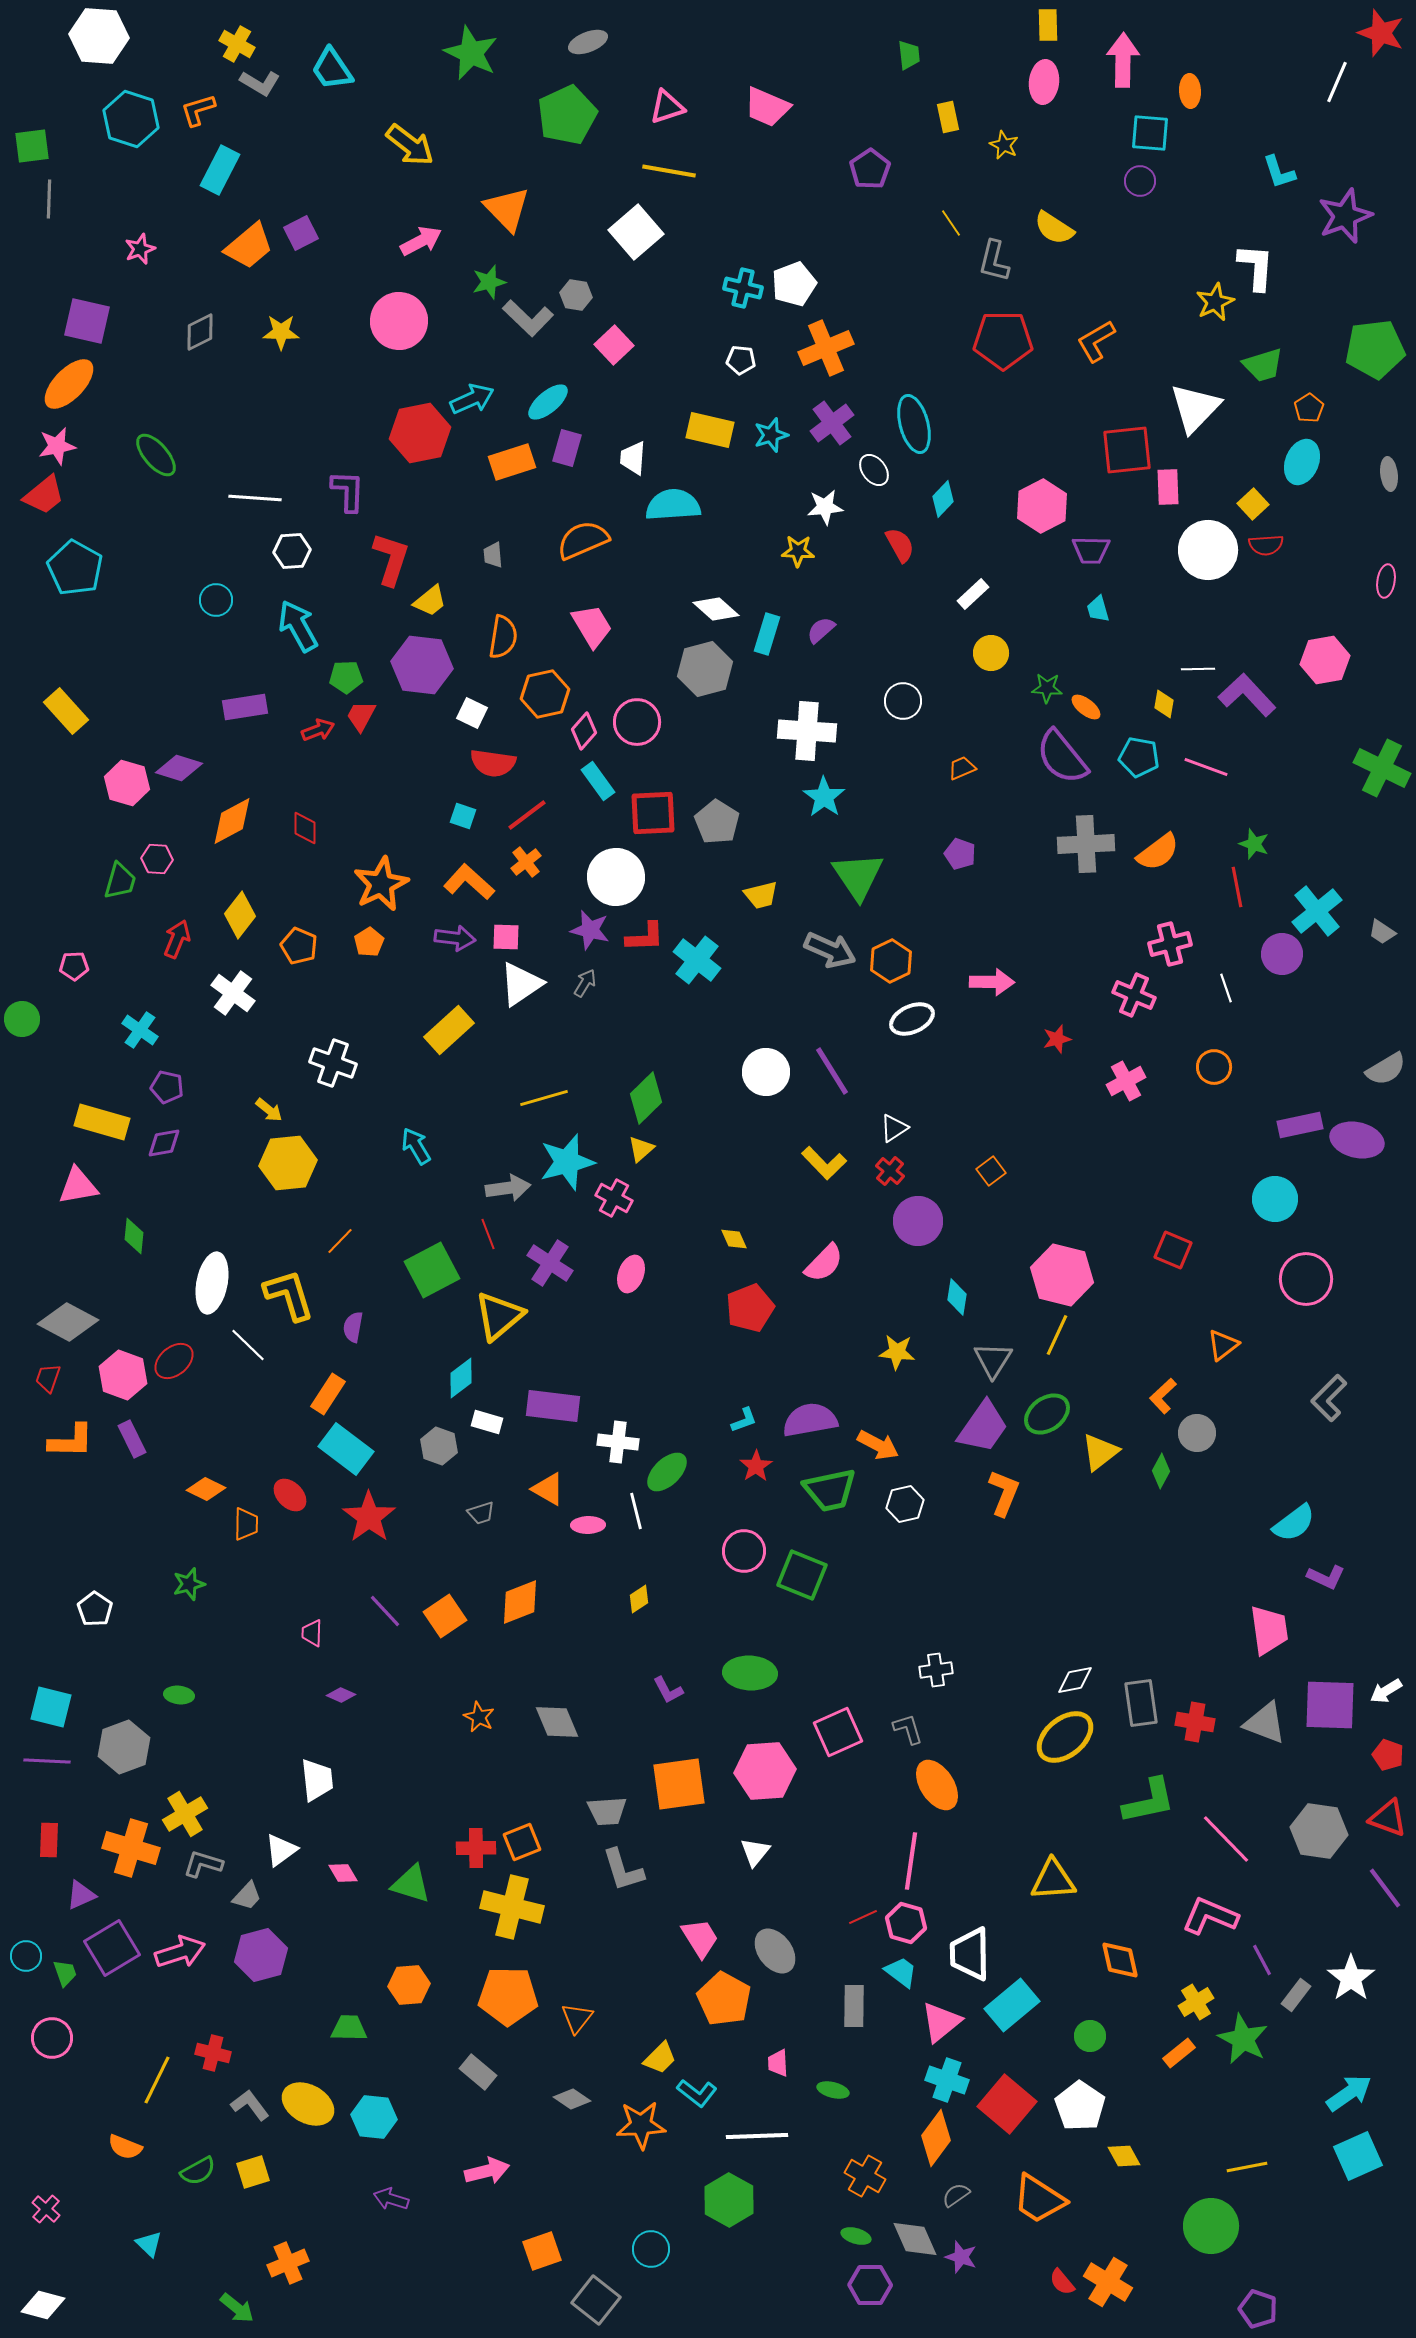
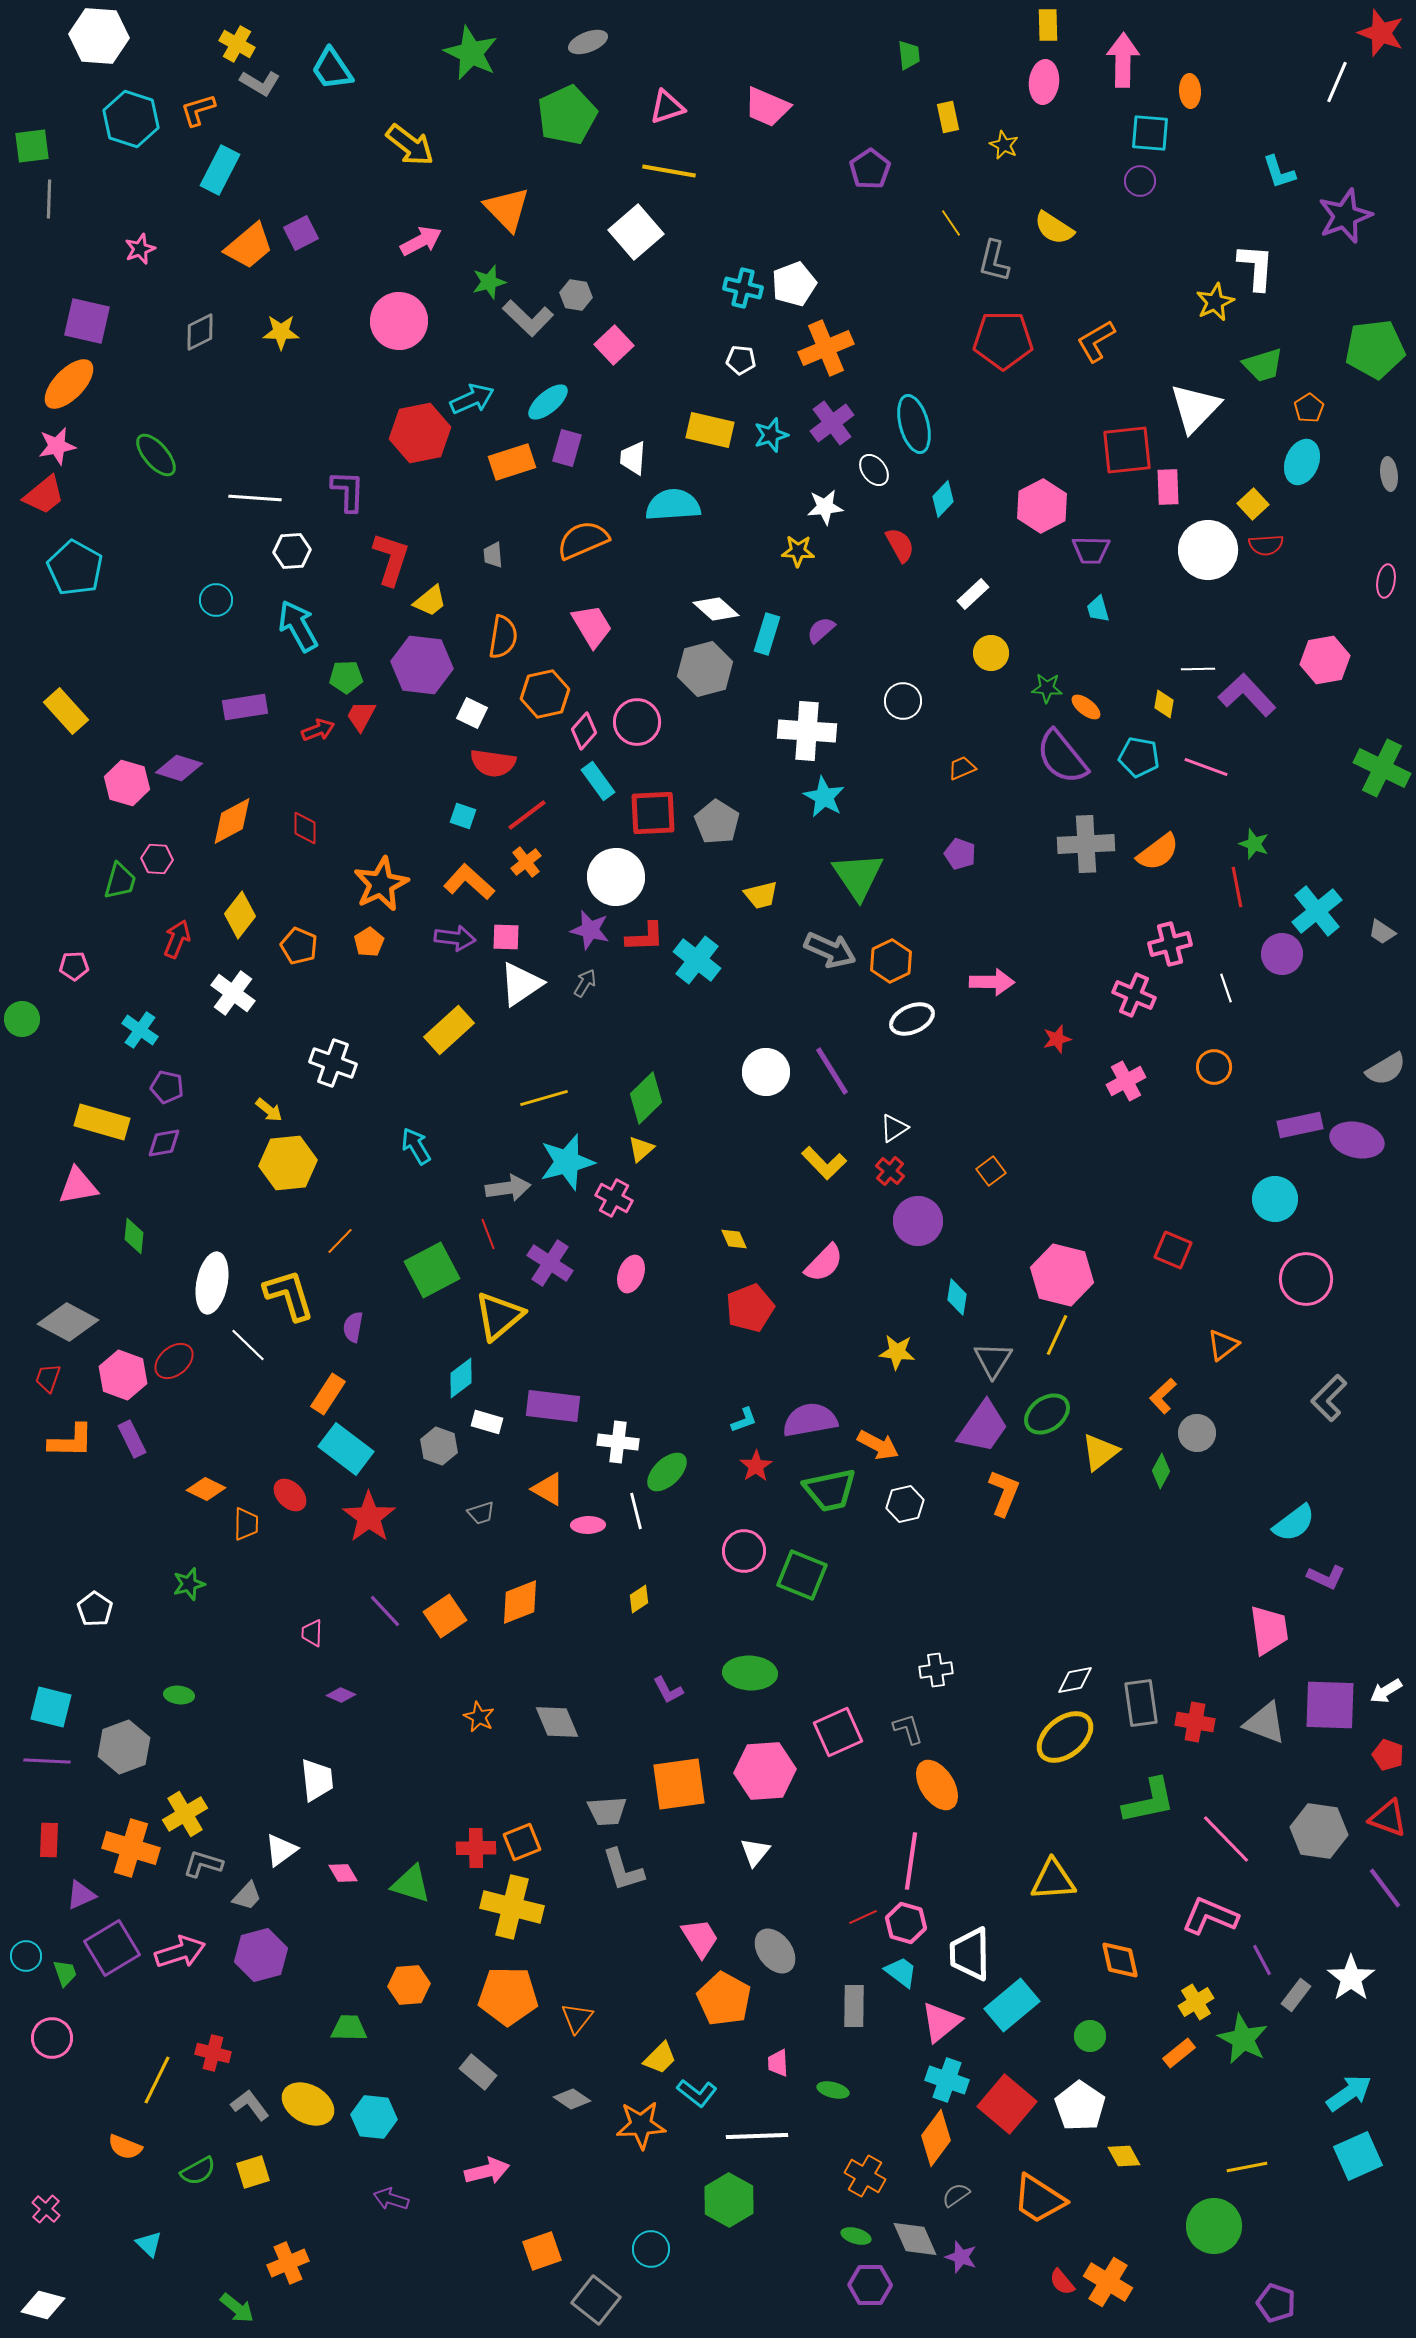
cyan star at (824, 797): rotated 6 degrees counterclockwise
green circle at (1211, 2226): moved 3 px right
purple pentagon at (1258, 2309): moved 18 px right, 6 px up
